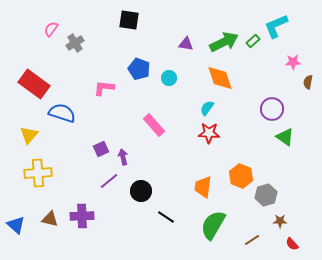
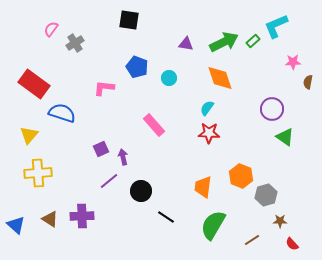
blue pentagon: moved 2 px left, 2 px up
brown triangle: rotated 18 degrees clockwise
